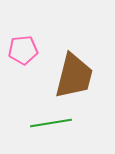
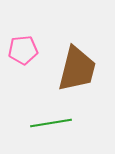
brown trapezoid: moved 3 px right, 7 px up
